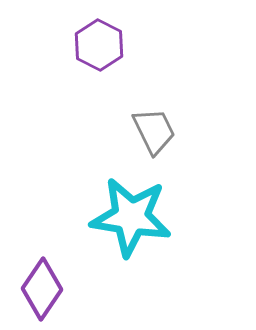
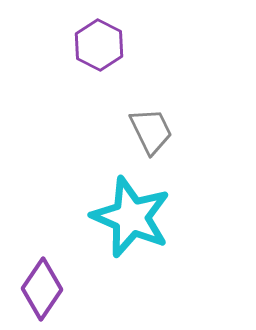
gray trapezoid: moved 3 px left
cyan star: rotated 14 degrees clockwise
